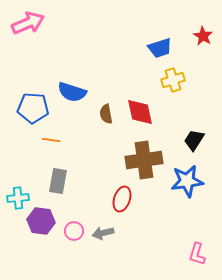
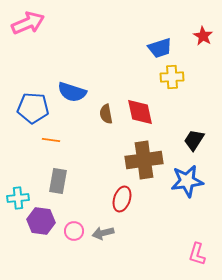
yellow cross: moved 1 px left, 3 px up; rotated 15 degrees clockwise
